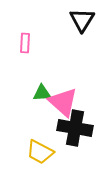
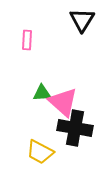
pink rectangle: moved 2 px right, 3 px up
